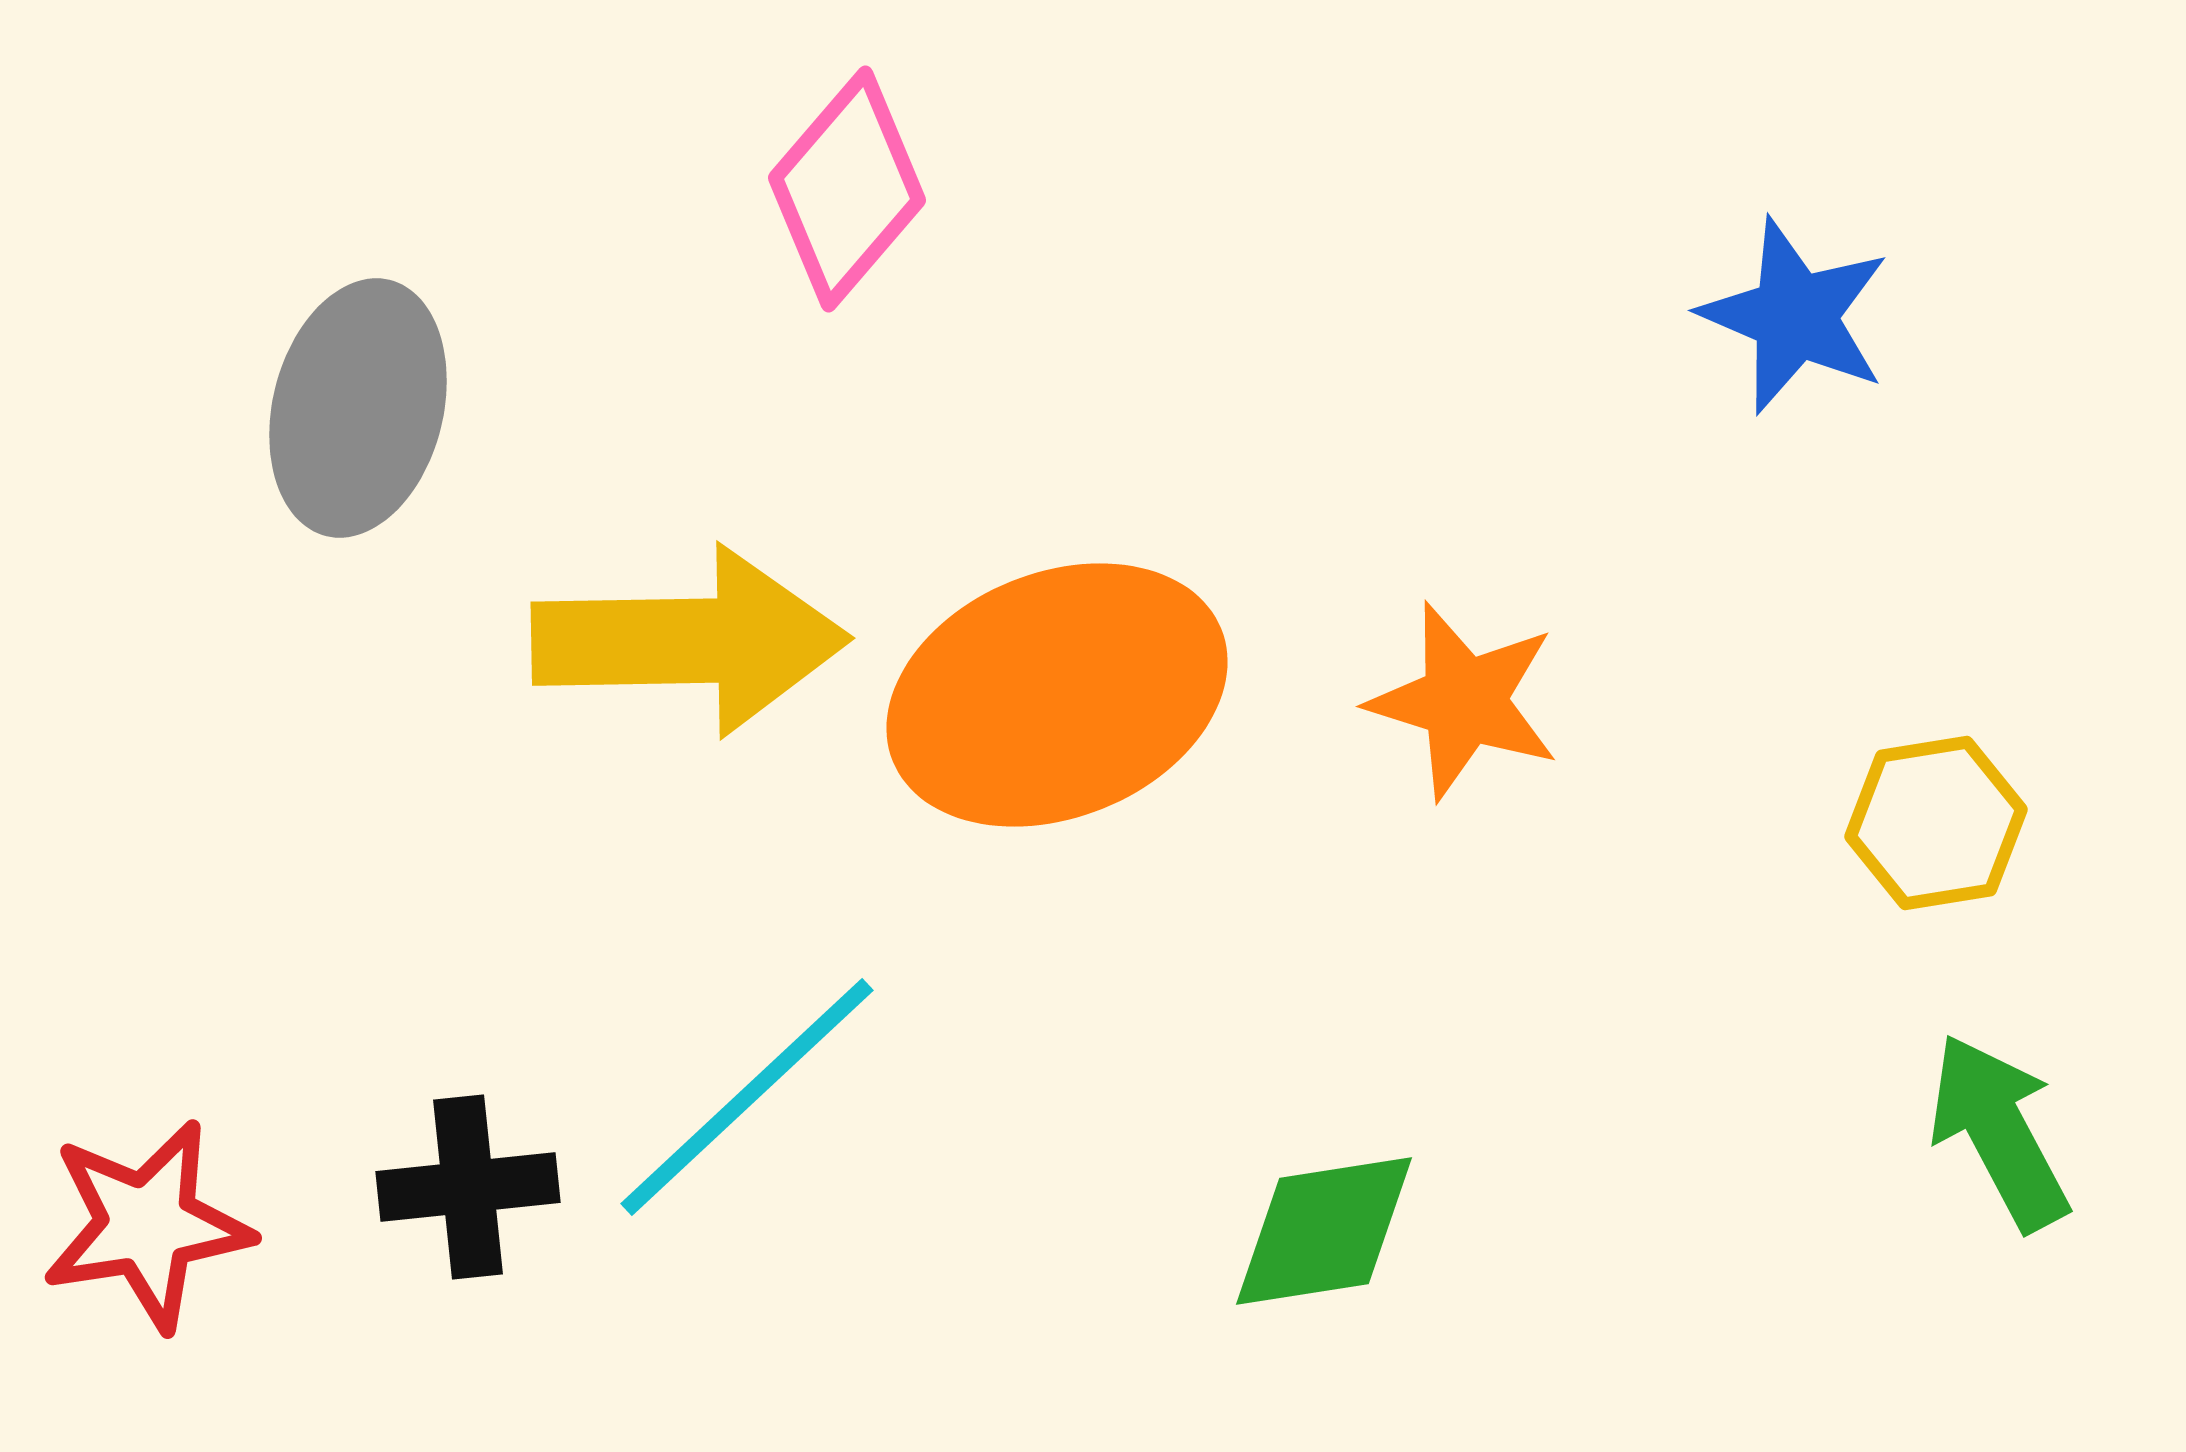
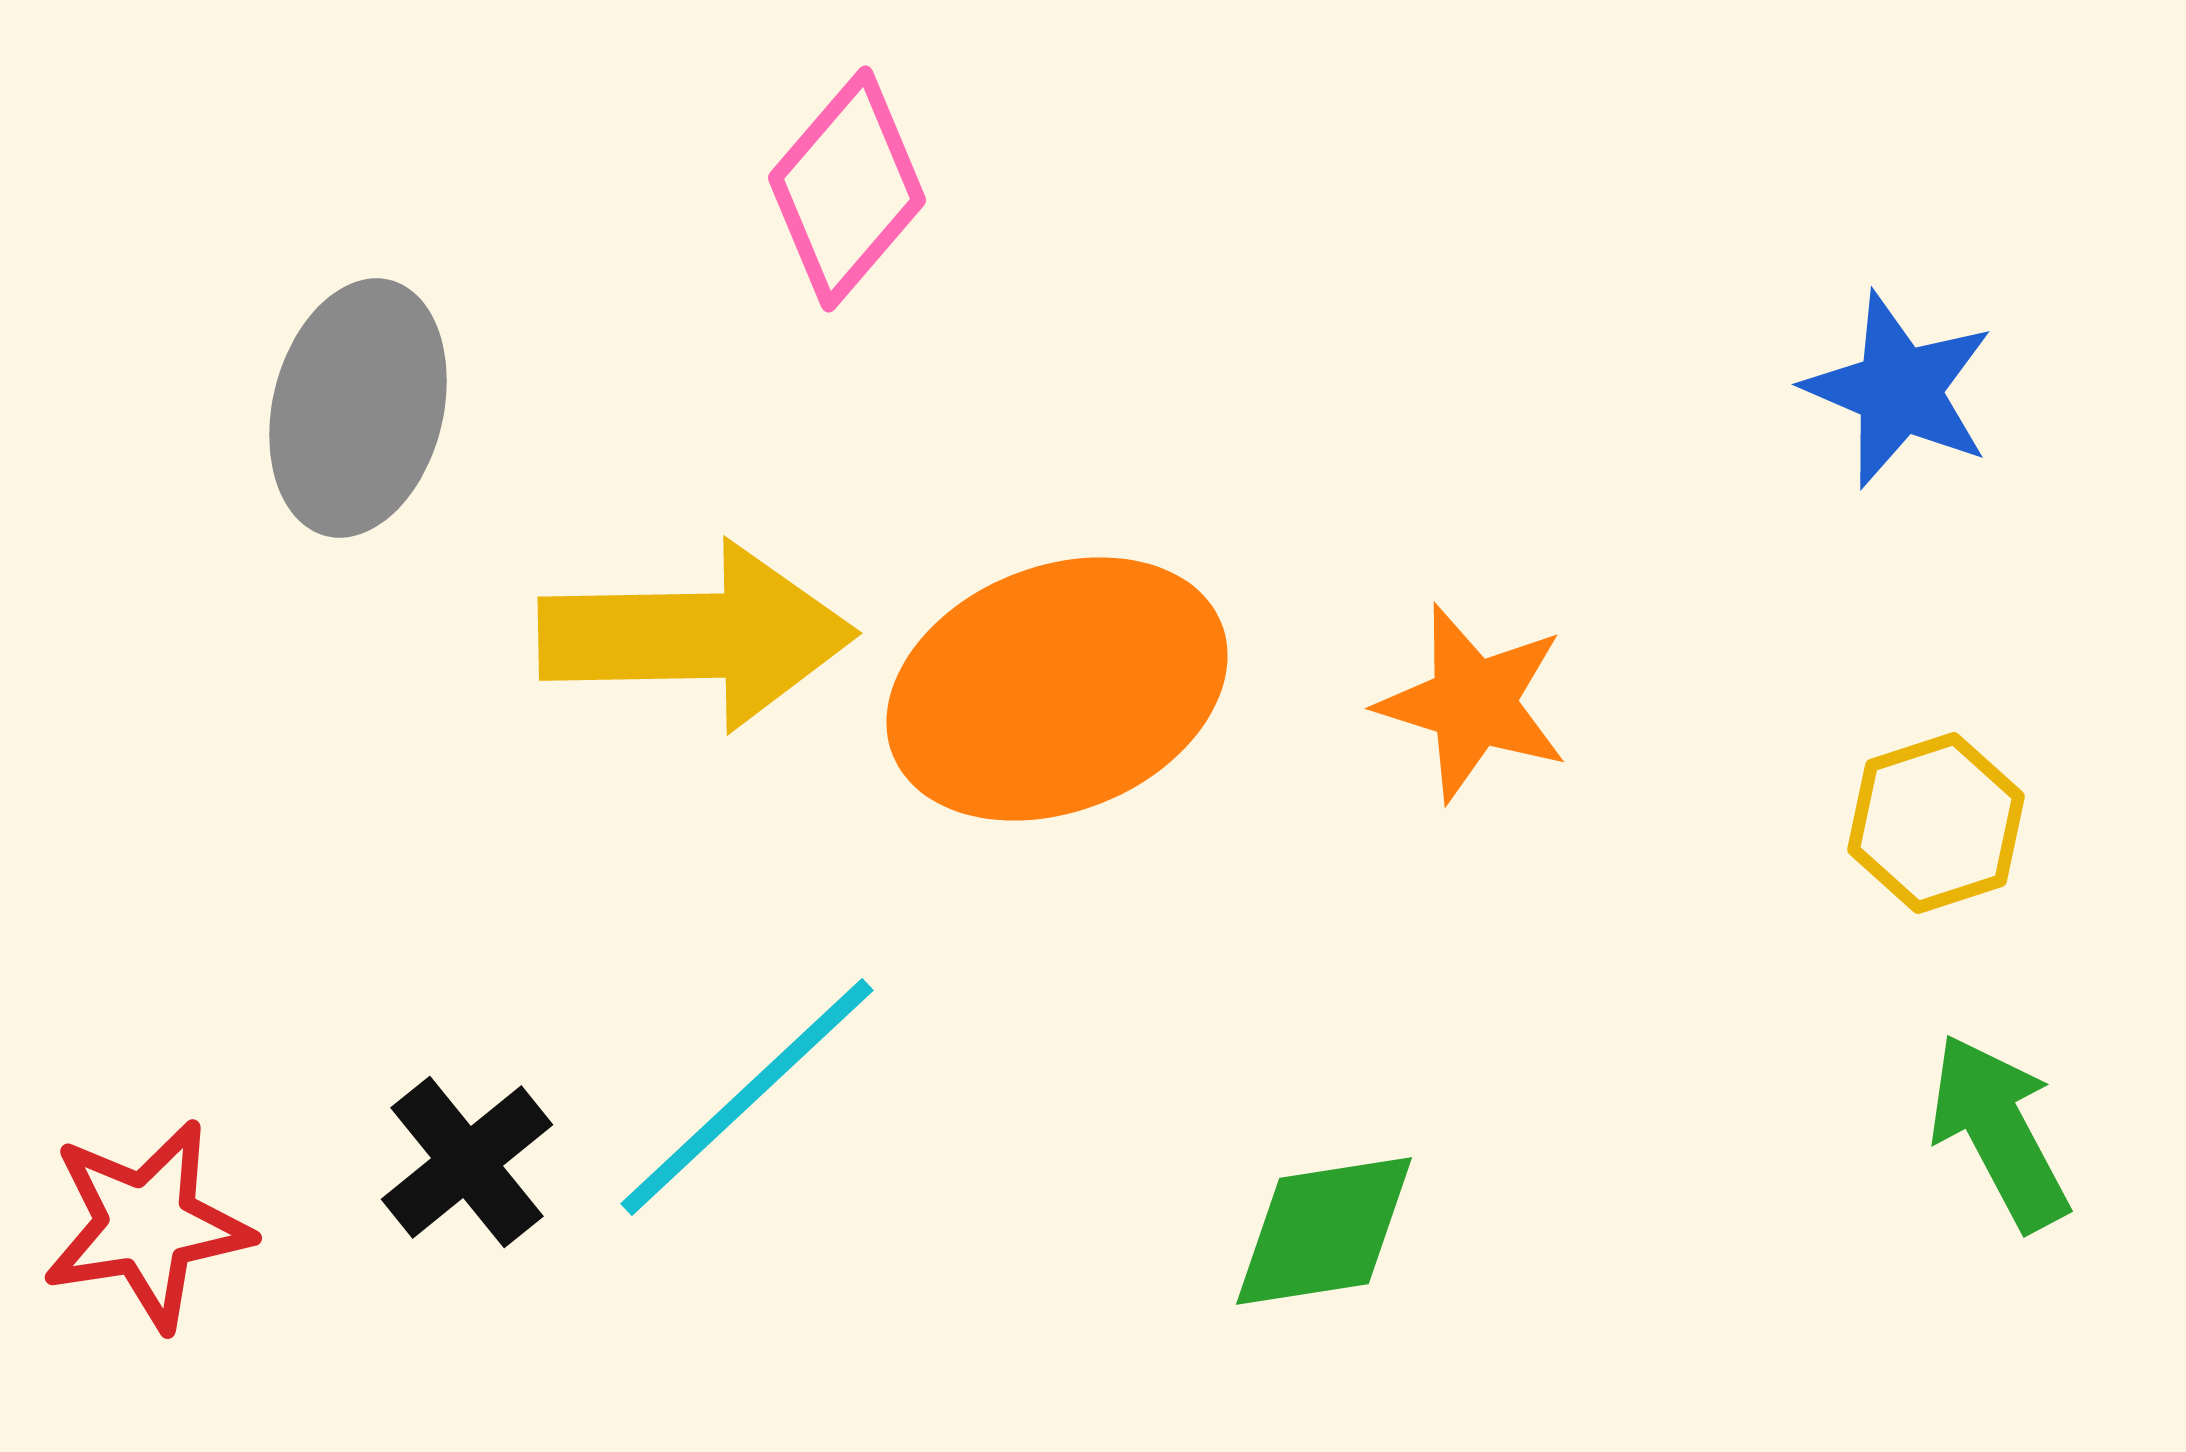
blue star: moved 104 px right, 74 px down
yellow arrow: moved 7 px right, 5 px up
orange ellipse: moved 6 px up
orange star: moved 9 px right, 2 px down
yellow hexagon: rotated 9 degrees counterclockwise
black cross: moved 1 px left, 25 px up; rotated 33 degrees counterclockwise
